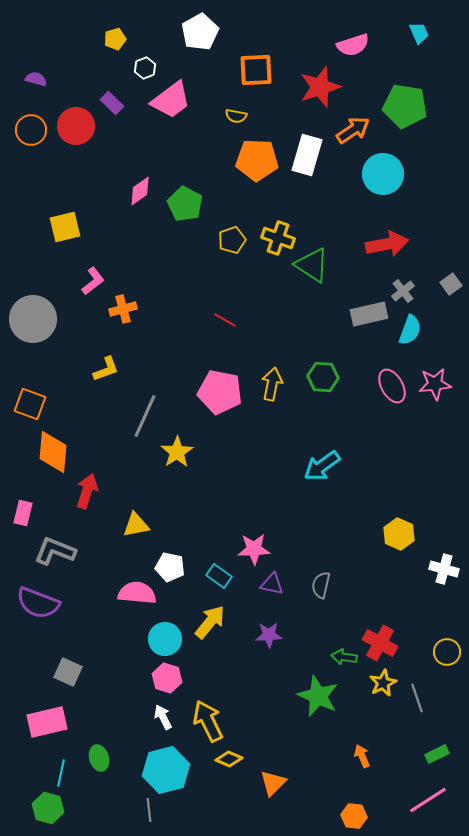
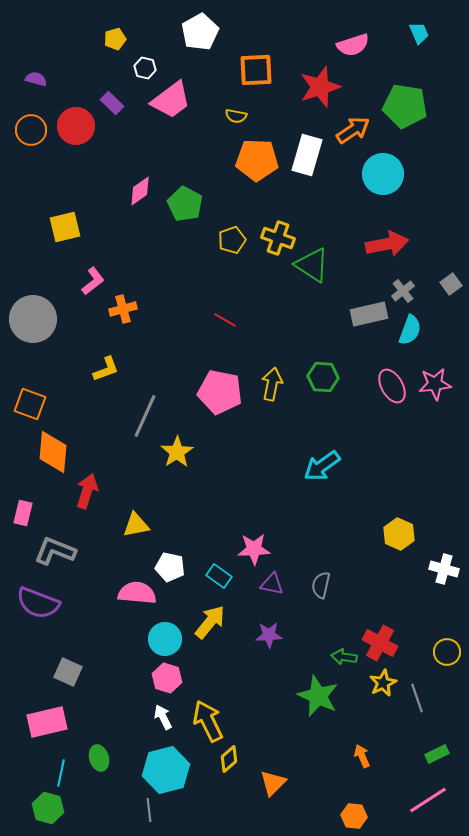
white hexagon at (145, 68): rotated 25 degrees counterclockwise
yellow diamond at (229, 759): rotated 64 degrees counterclockwise
